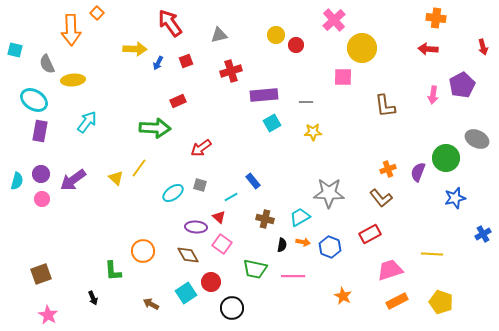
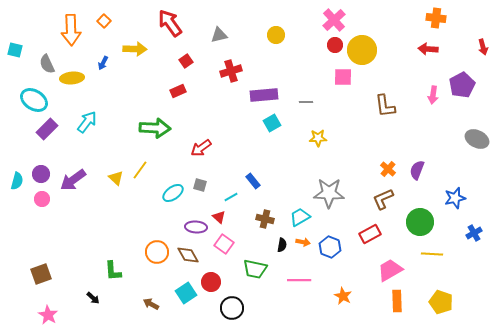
orange square at (97, 13): moved 7 px right, 8 px down
red circle at (296, 45): moved 39 px right
yellow circle at (362, 48): moved 2 px down
red square at (186, 61): rotated 16 degrees counterclockwise
blue arrow at (158, 63): moved 55 px left
yellow ellipse at (73, 80): moved 1 px left, 2 px up
red rectangle at (178, 101): moved 10 px up
purple rectangle at (40, 131): moved 7 px right, 2 px up; rotated 35 degrees clockwise
yellow star at (313, 132): moved 5 px right, 6 px down
green circle at (446, 158): moved 26 px left, 64 px down
yellow line at (139, 168): moved 1 px right, 2 px down
orange cross at (388, 169): rotated 28 degrees counterclockwise
purple semicircle at (418, 172): moved 1 px left, 2 px up
brown L-shape at (381, 198): moved 2 px right, 1 px down; rotated 105 degrees clockwise
blue cross at (483, 234): moved 9 px left, 1 px up
pink square at (222, 244): moved 2 px right
orange circle at (143, 251): moved 14 px right, 1 px down
pink trapezoid at (390, 270): rotated 12 degrees counterclockwise
pink line at (293, 276): moved 6 px right, 4 px down
black arrow at (93, 298): rotated 24 degrees counterclockwise
orange rectangle at (397, 301): rotated 65 degrees counterclockwise
